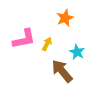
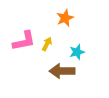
pink L-shape: moved 2 px down
cyan star: rotated 28 degrees clockwise
brown arrow: rotated 50 degrees counterclockwise
